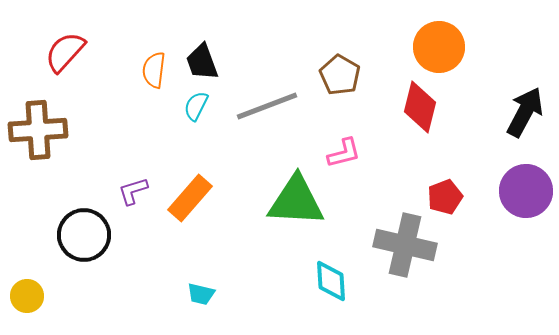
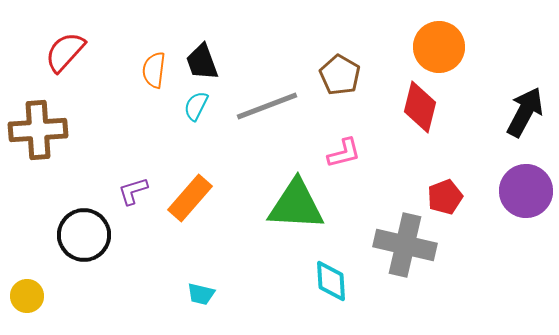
green triangle: moved 4 px down
